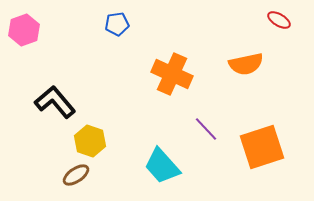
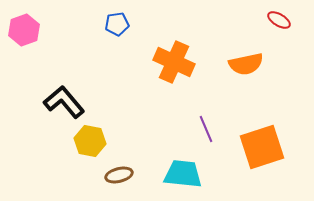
orange cross: moved 2 px right, 12 px up
black L-shape: moved 9 px right
purple line: rotated 20 degrees clockwise
yellow hexagon: rotated 8 degrees counterclockwise
cyan trapezoid: moved 21 px right, 8 px down; rotated 138 degrees clockwise
brown ellipse: moved 43 px right; rotated 20 degrees clockwise
